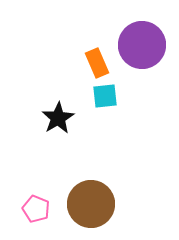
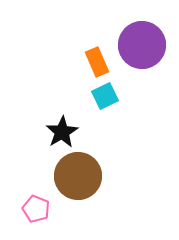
orange rectangle: moved 1 px up
cyan square: rotated 20 degrees counterclockwise
black star: moved 4 px right, 14 px down
brown circle: moved 13 px left, 28 px up
